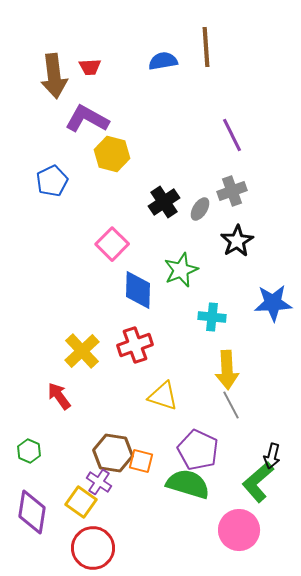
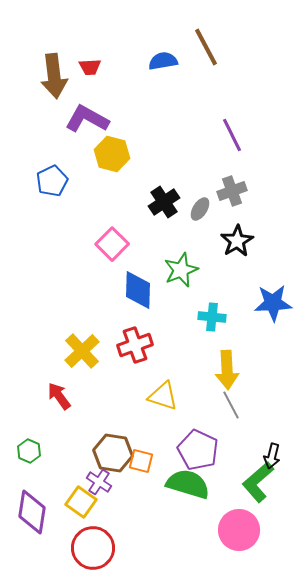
brown line: rotated 24 degrees counterclockwise
